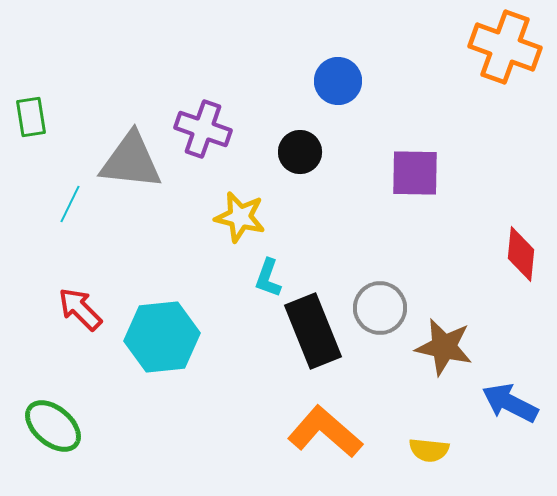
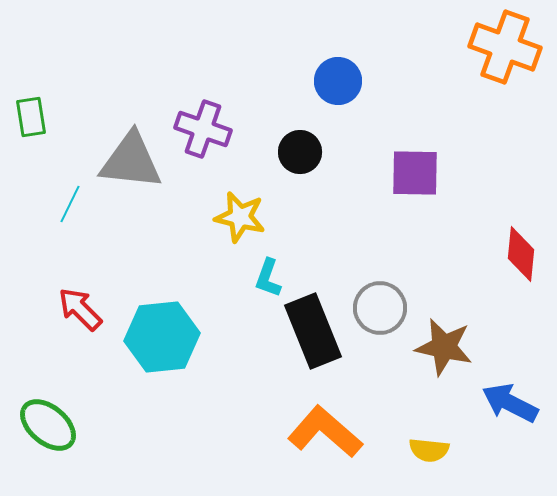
green ellipse: moved 5 px left, 1 px up
